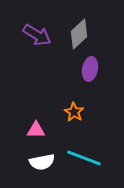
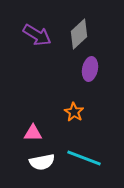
pink triangle: moved 3 px left, 3 px down
